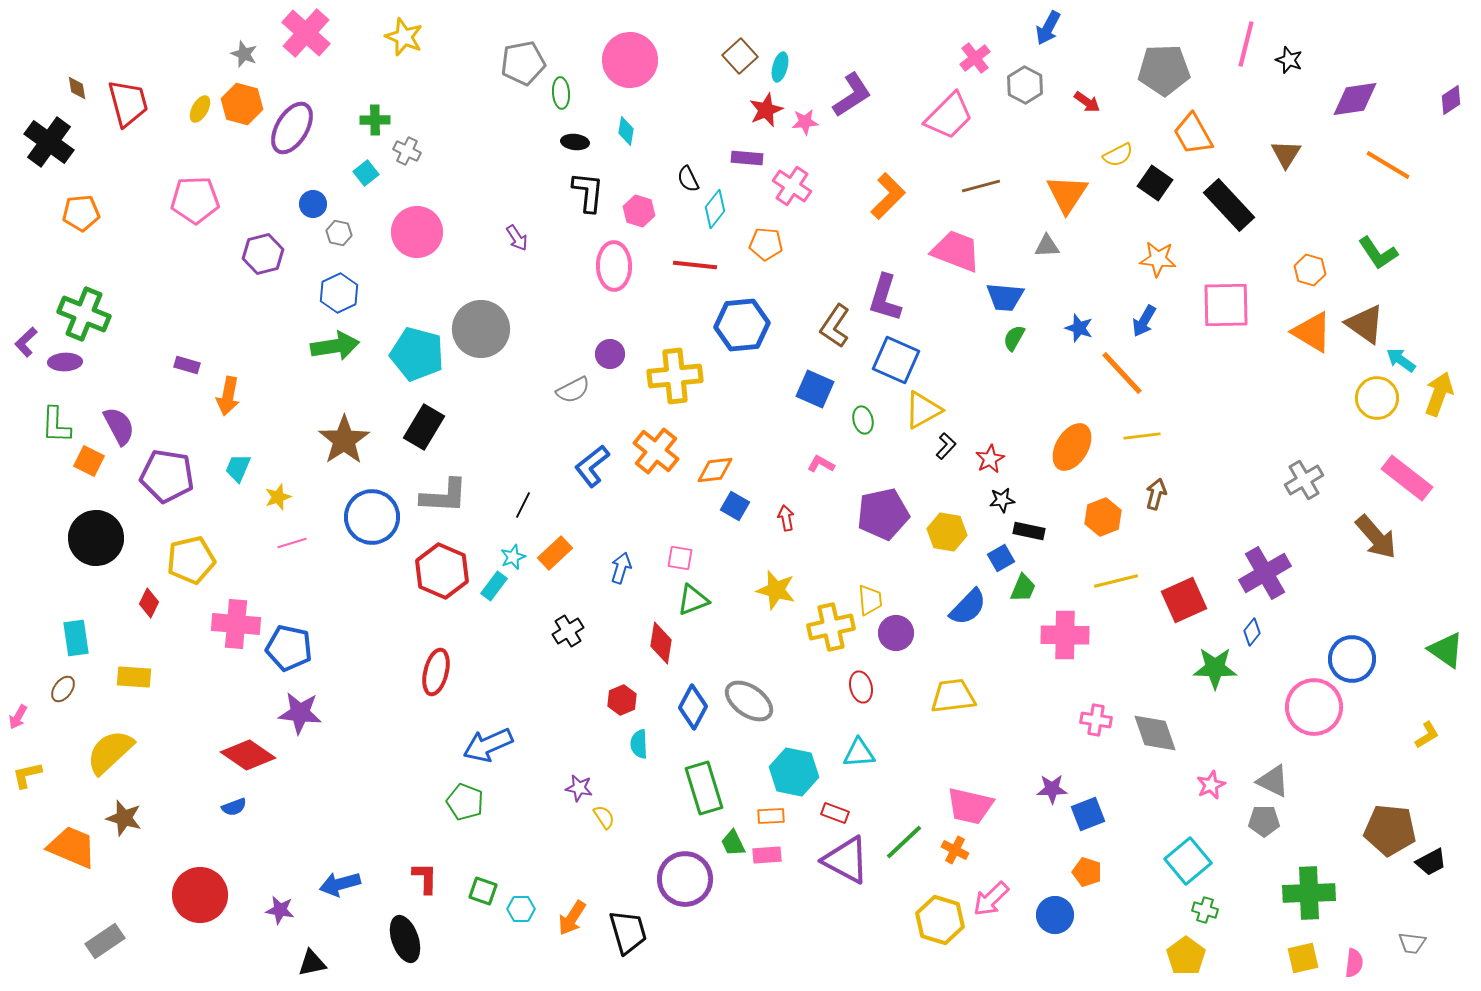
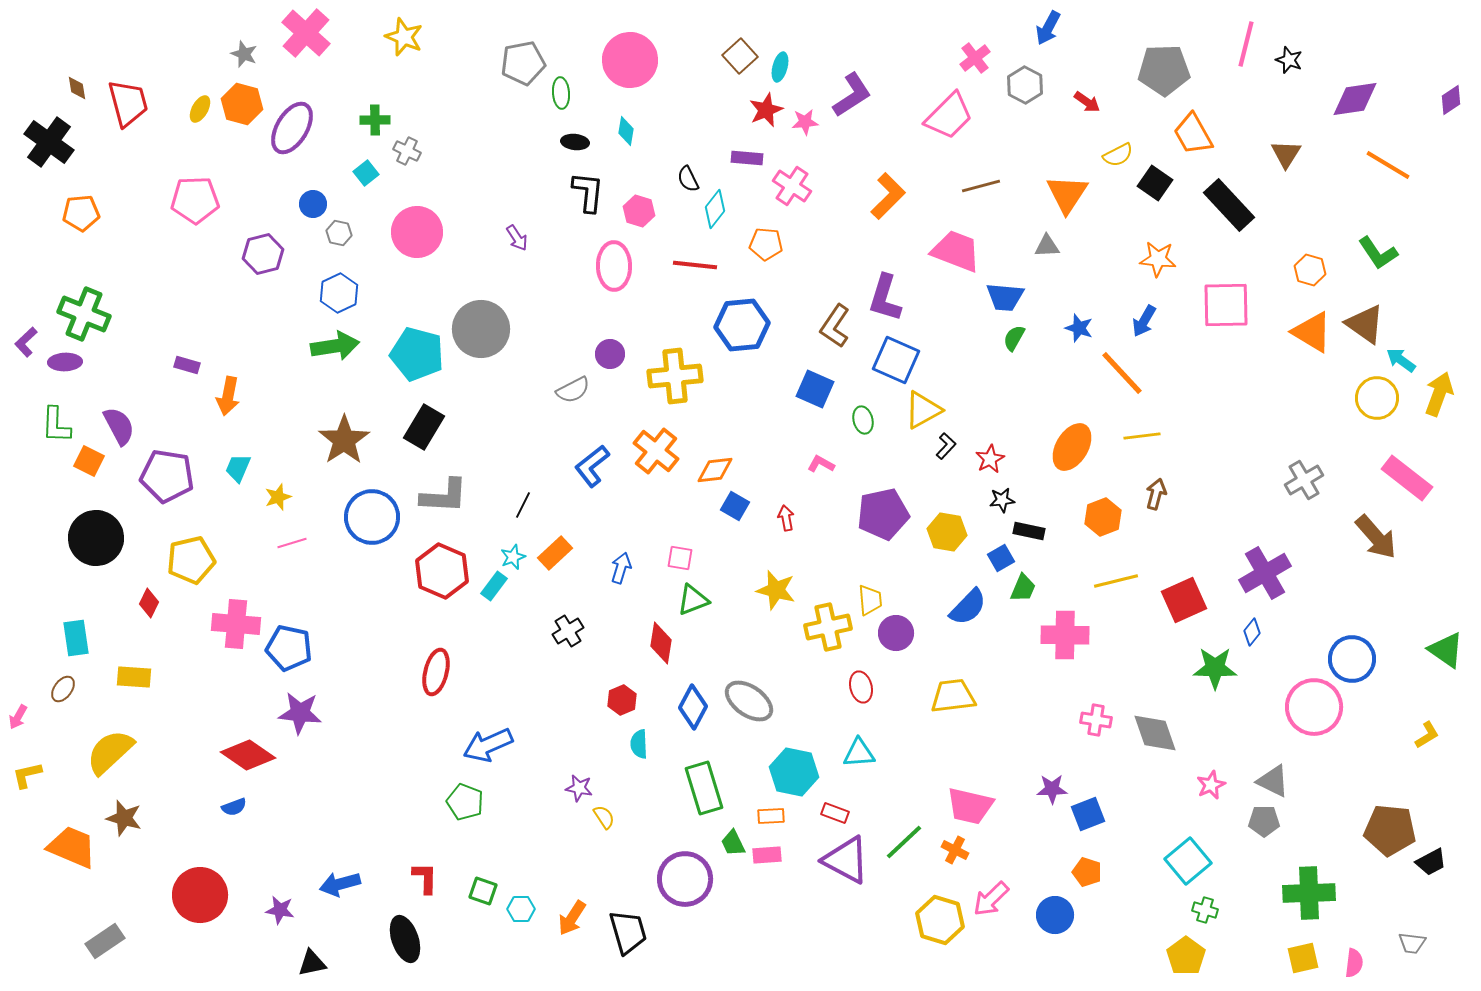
yellow cross at (831, 627): moved 3 px left
